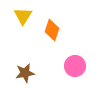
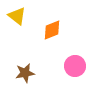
yellow triangle: moved 6 px left; rotated 24 degrees counterclockwise
orange diamond: rotated 50 degrees clockwise
